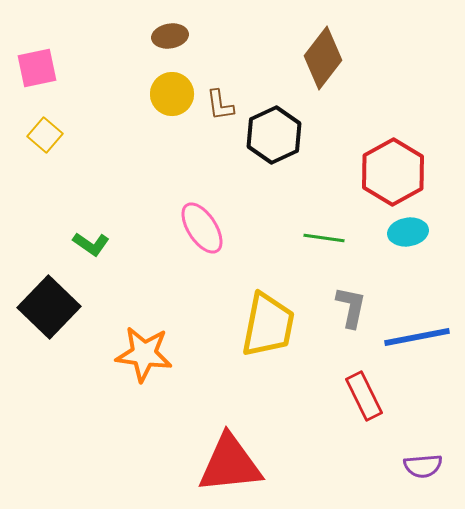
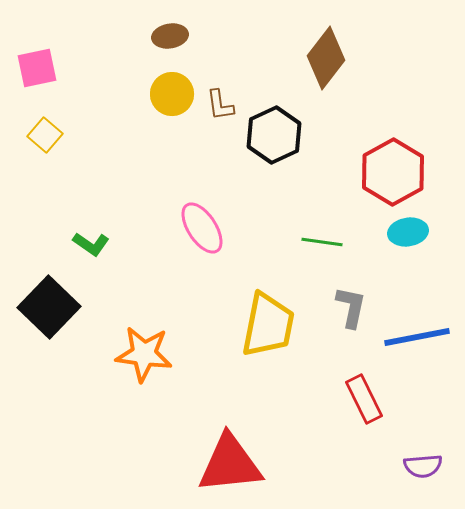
brown diamond: moved 3 px right
green line: moved 2 px left, 4 px down
red rectangle: moved 3 px down
